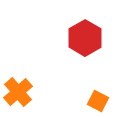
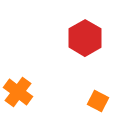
orange cross: rotated 12 degrees counterclockwise
